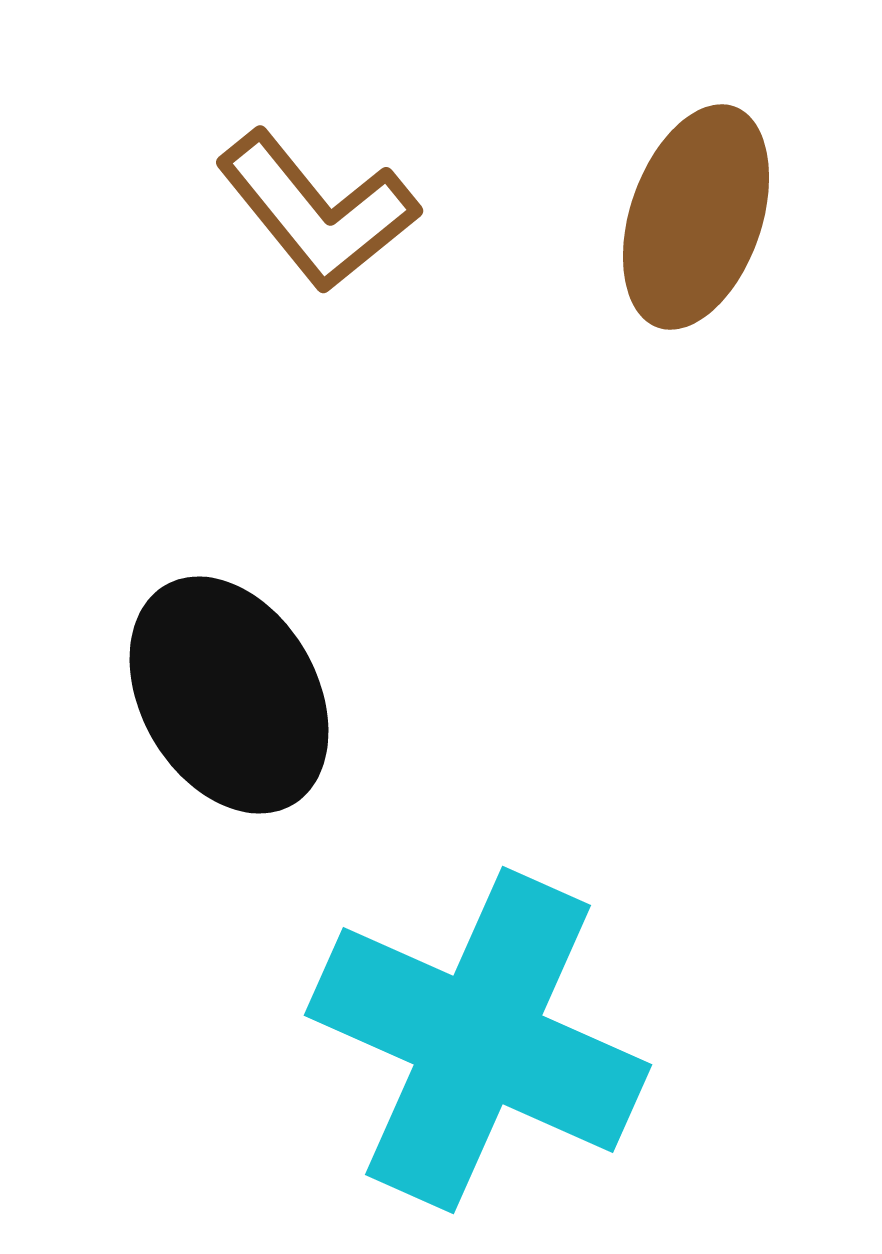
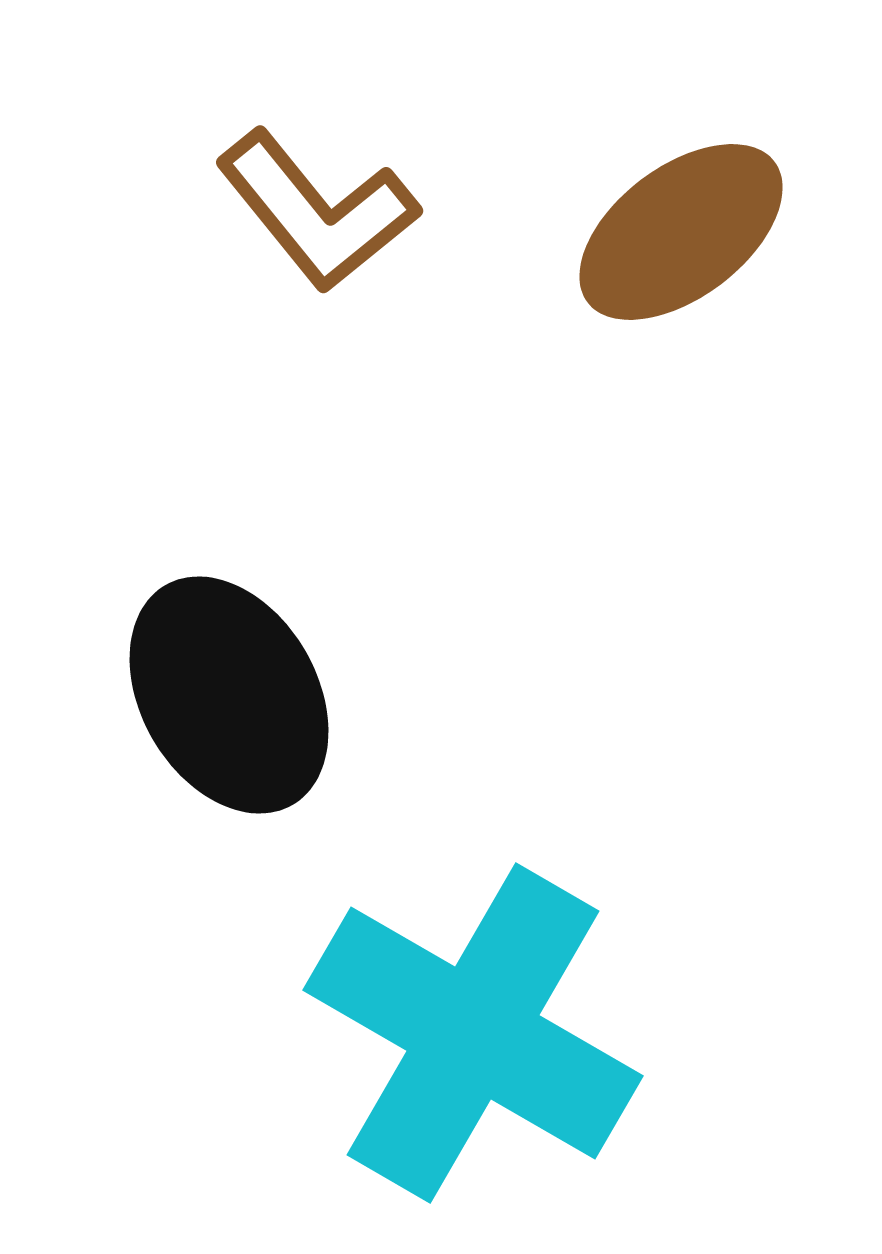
brown ellipse: moved 15 px left, 15 px down; rotated 34 degrees clockwise
cyan cross: moved 5 px left, 7 px up; rotated 6 degrees clockwise
